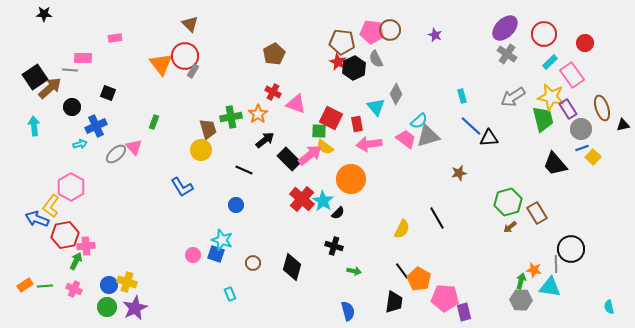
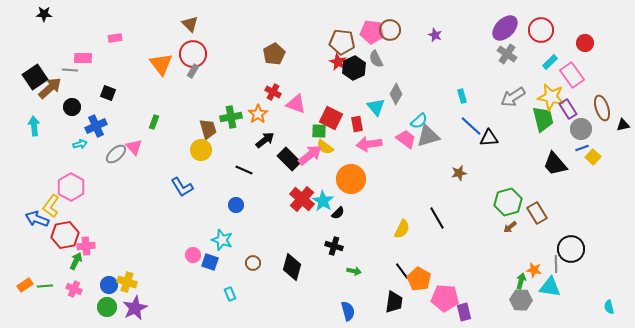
red circle at (544, 34): moved 3 px left, 4 px up
red circle at (185, 56): moved 8 px right, 2 px up
blue square at (216, 254): moved 6 px left, 8 px down
